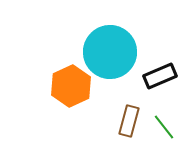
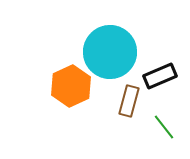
brown rectangle: moved 20 px up
